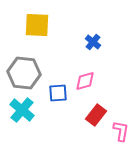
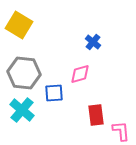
yellow square: moved 18 px left; rotated 28 degrees clockwise
pink diamond: moved 5 px left, 7 px up
blue square: moved 4 px left
red rectangle: rotated 45 degrees counterclockwise
pink L-shape: rotated 15 degrees counterclockwise
